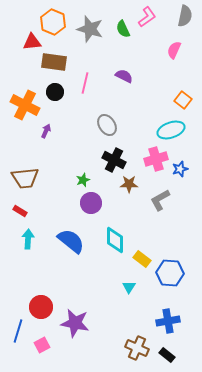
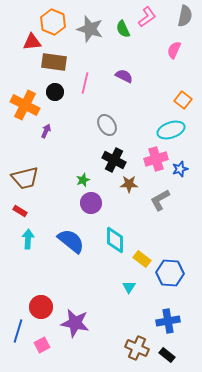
brown trapezoid: rotated 8 degrees counterclockwise
